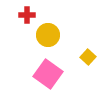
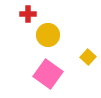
red cross: moved 1 px right, 1 px up
